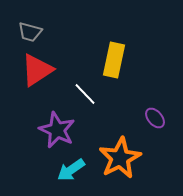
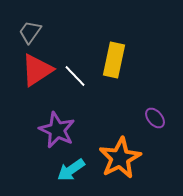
gray trapezoid: rotated 110 degrees clockwise
white line: moved 10 px left, 18 px up
